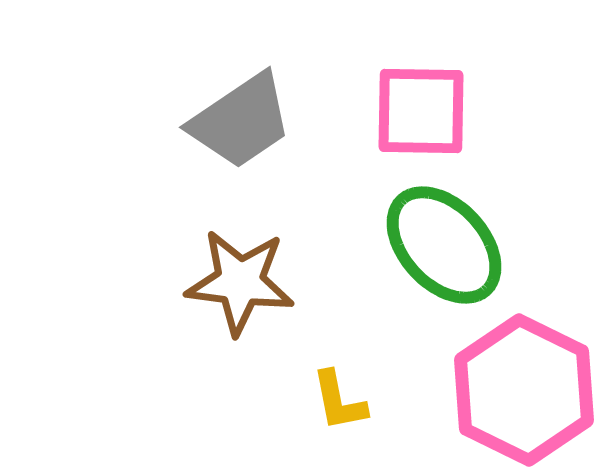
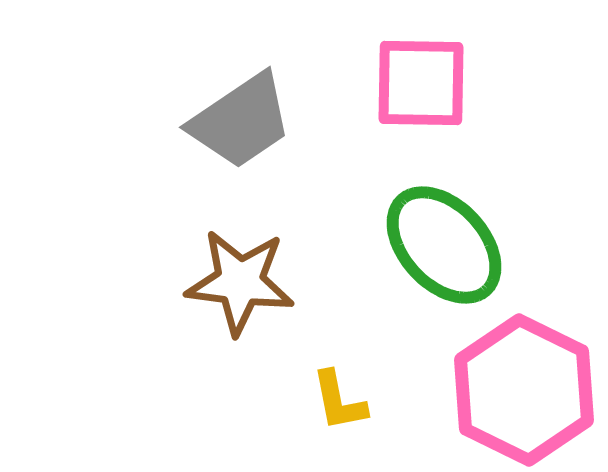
pink square: moved 28 px up
